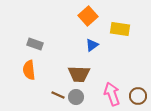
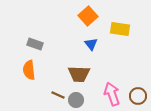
blue triangle: moved 1 px left, 1 px up; rotated 32 degrees counterclockwise
gray circle: moved 3 px down
